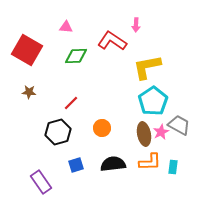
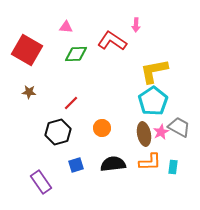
green diamond: moved 2 px up
yellow L-shape: moved 7 px right, 4 px down
gray trapezoid: moved 2 px down
